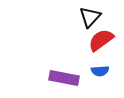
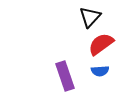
red semicircle: moved 4 px down
purple rectangle: moved 1 px right, 2 px up; rotated 60 degrees clockwise
